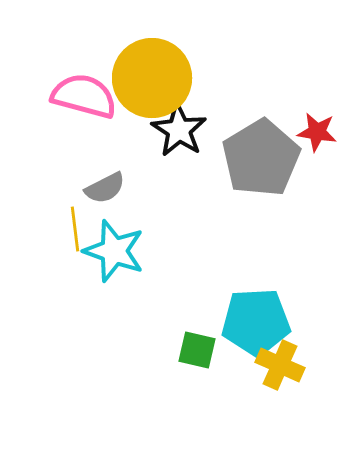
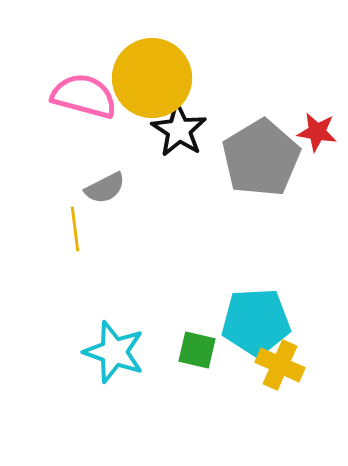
cyan star: moved 101 px down
